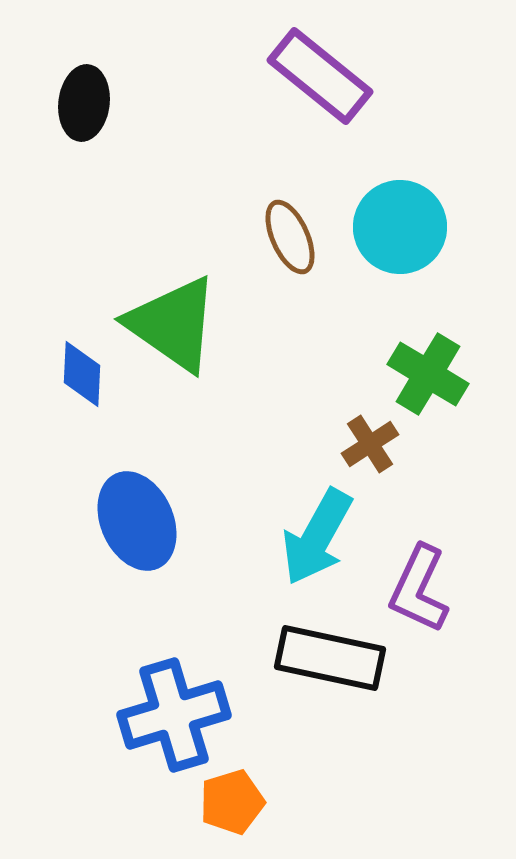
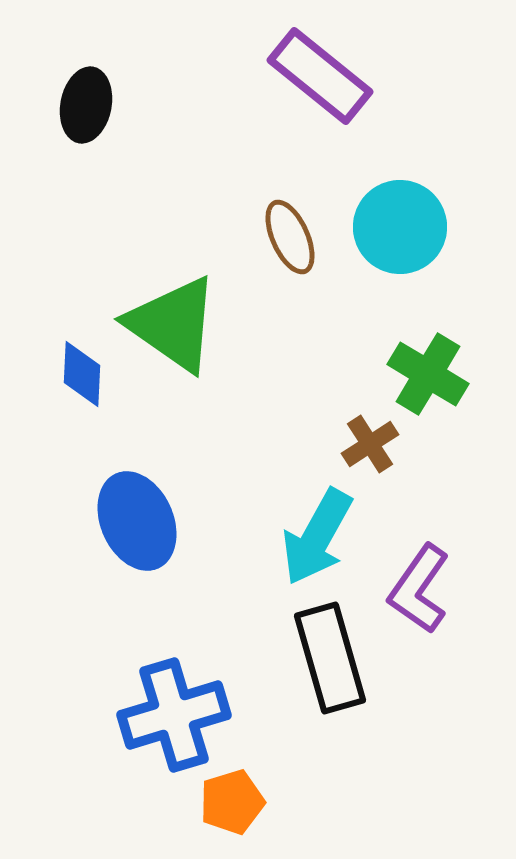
black ellipse: moved 2 px right, 2 px down; rotated 4 degrees clockwise
purple L-shape: rotated 10 degrees clockwise
black rectangle: rotated 62 degrees clockwise
